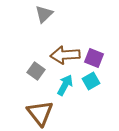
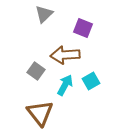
purple square: moved 11 px left, 30 px up
